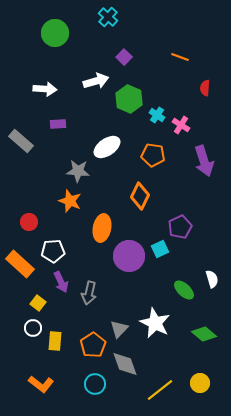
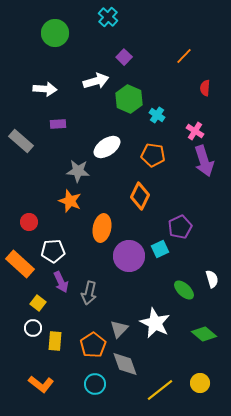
orange line at (180, 57): moved 4 px right, 1 px up; rotated 66 degrees counterclockwise
pink cross at (181, 125): moved 14 px right, 6 px down
